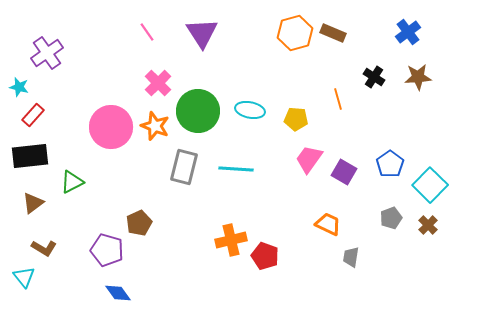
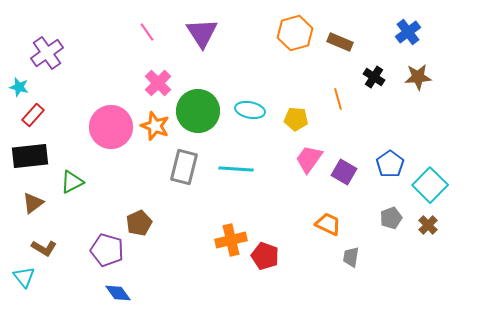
brown rectangle: moved 7 px right, 9 px down
